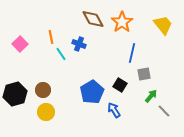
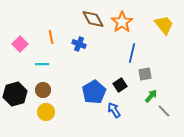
yellow trapezoid: moved 1 px right
cyan line: moved 19 px left, 10 px down; rotated 56 degrees counterclockwise
gray square: moved 1 px right
black square: rotated 24 degrees clockwise
blue pentagon: moved 2 px right
